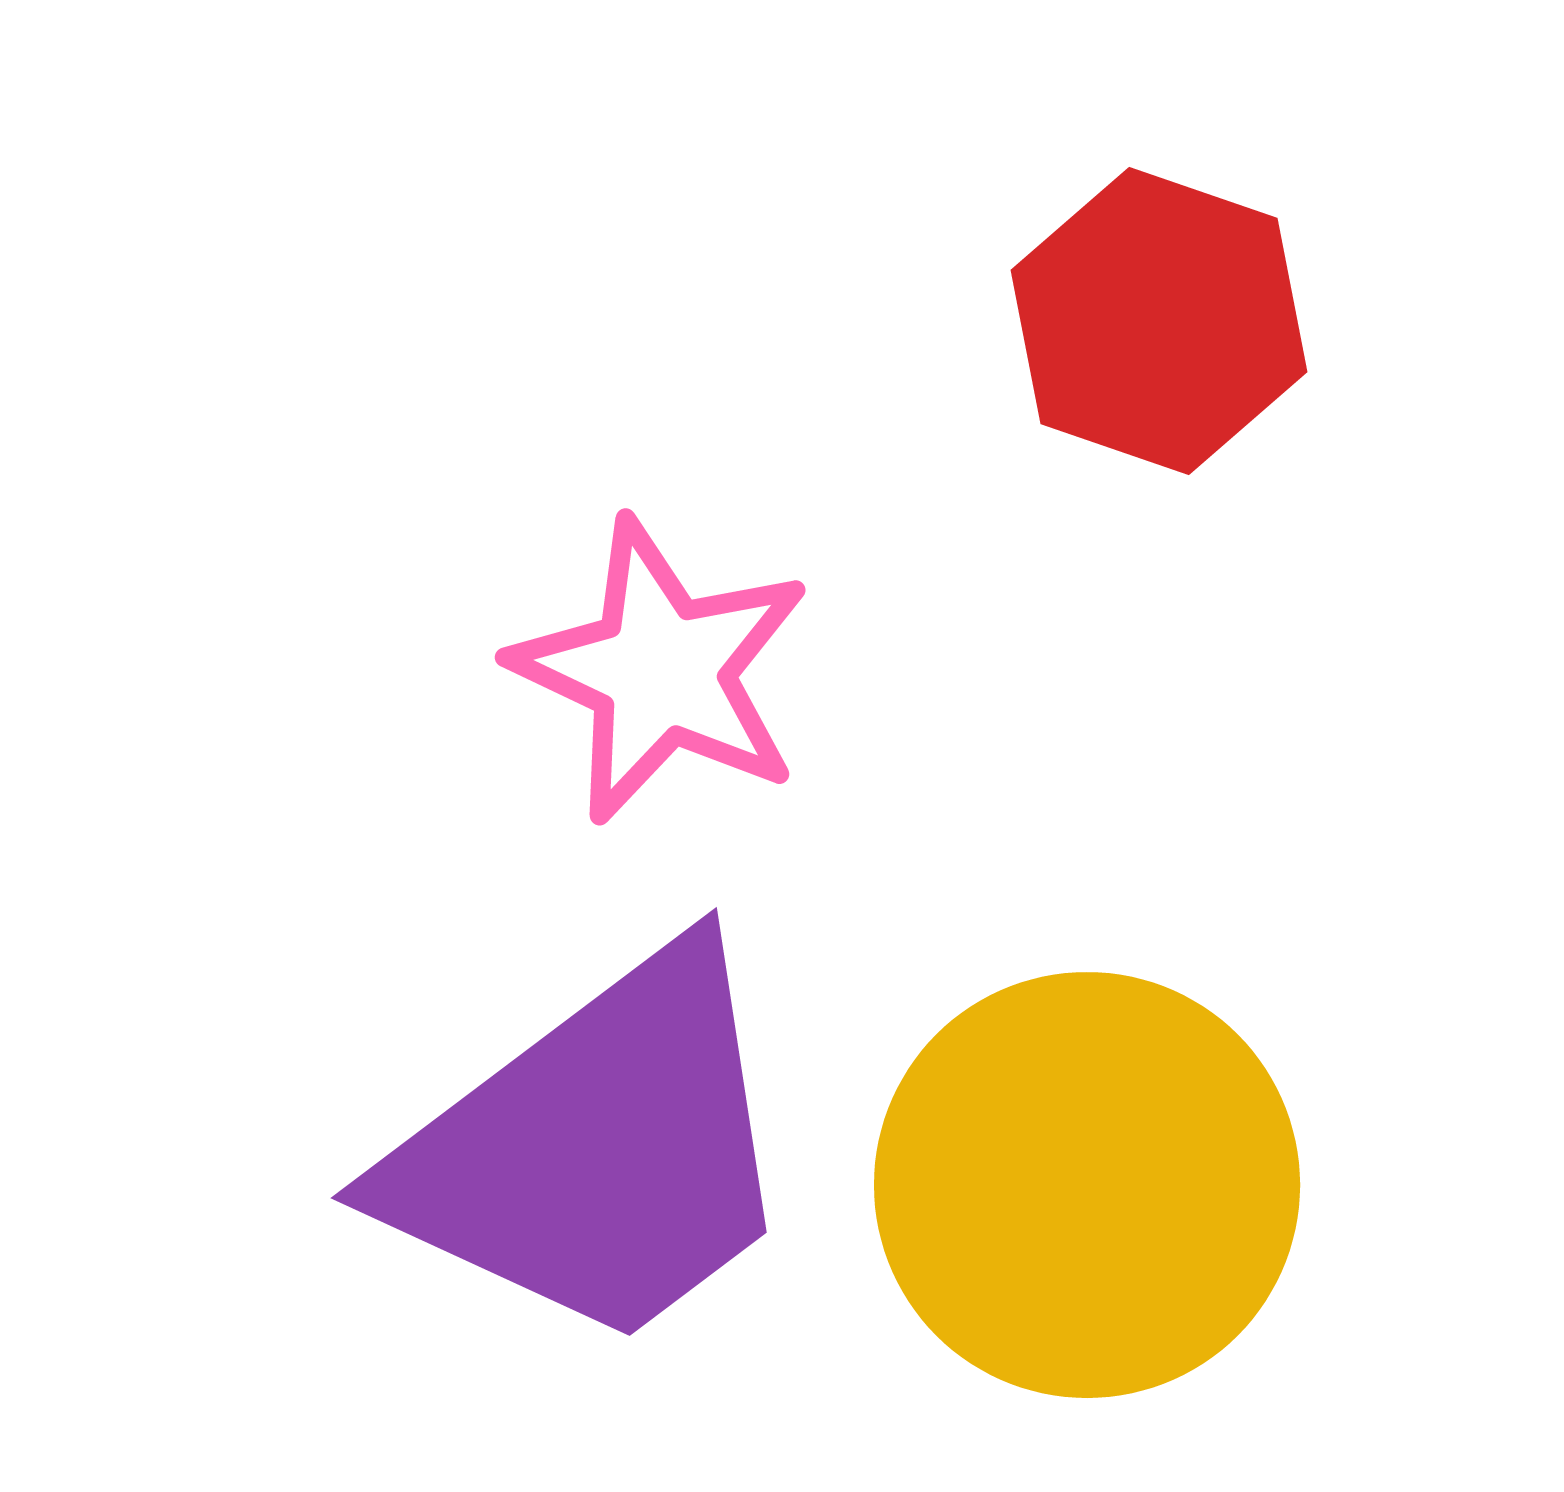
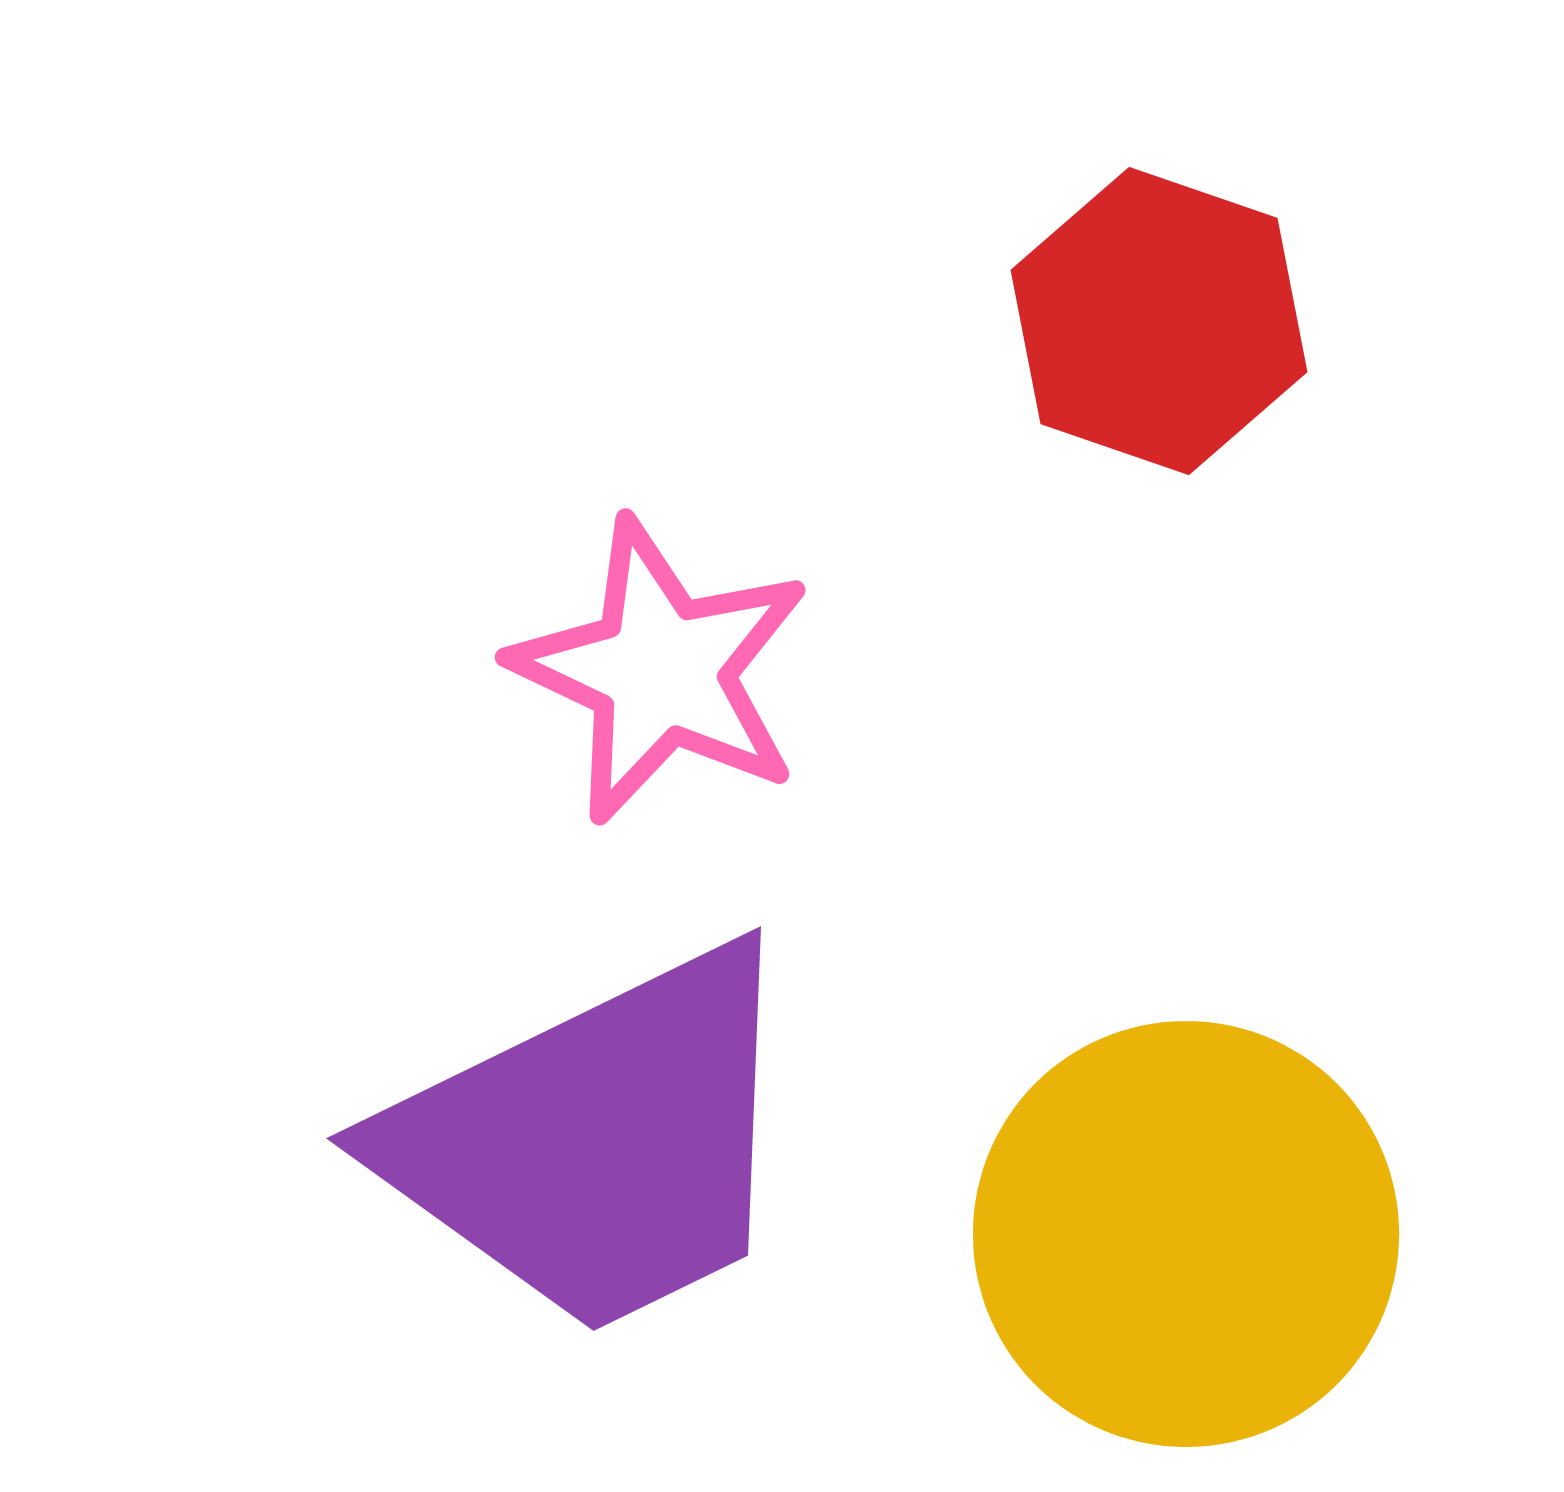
purple trapezoid: moved 8 px up; rotated 11 degrees clockwise
yellow circle: moved 99 px right, 49 px down
